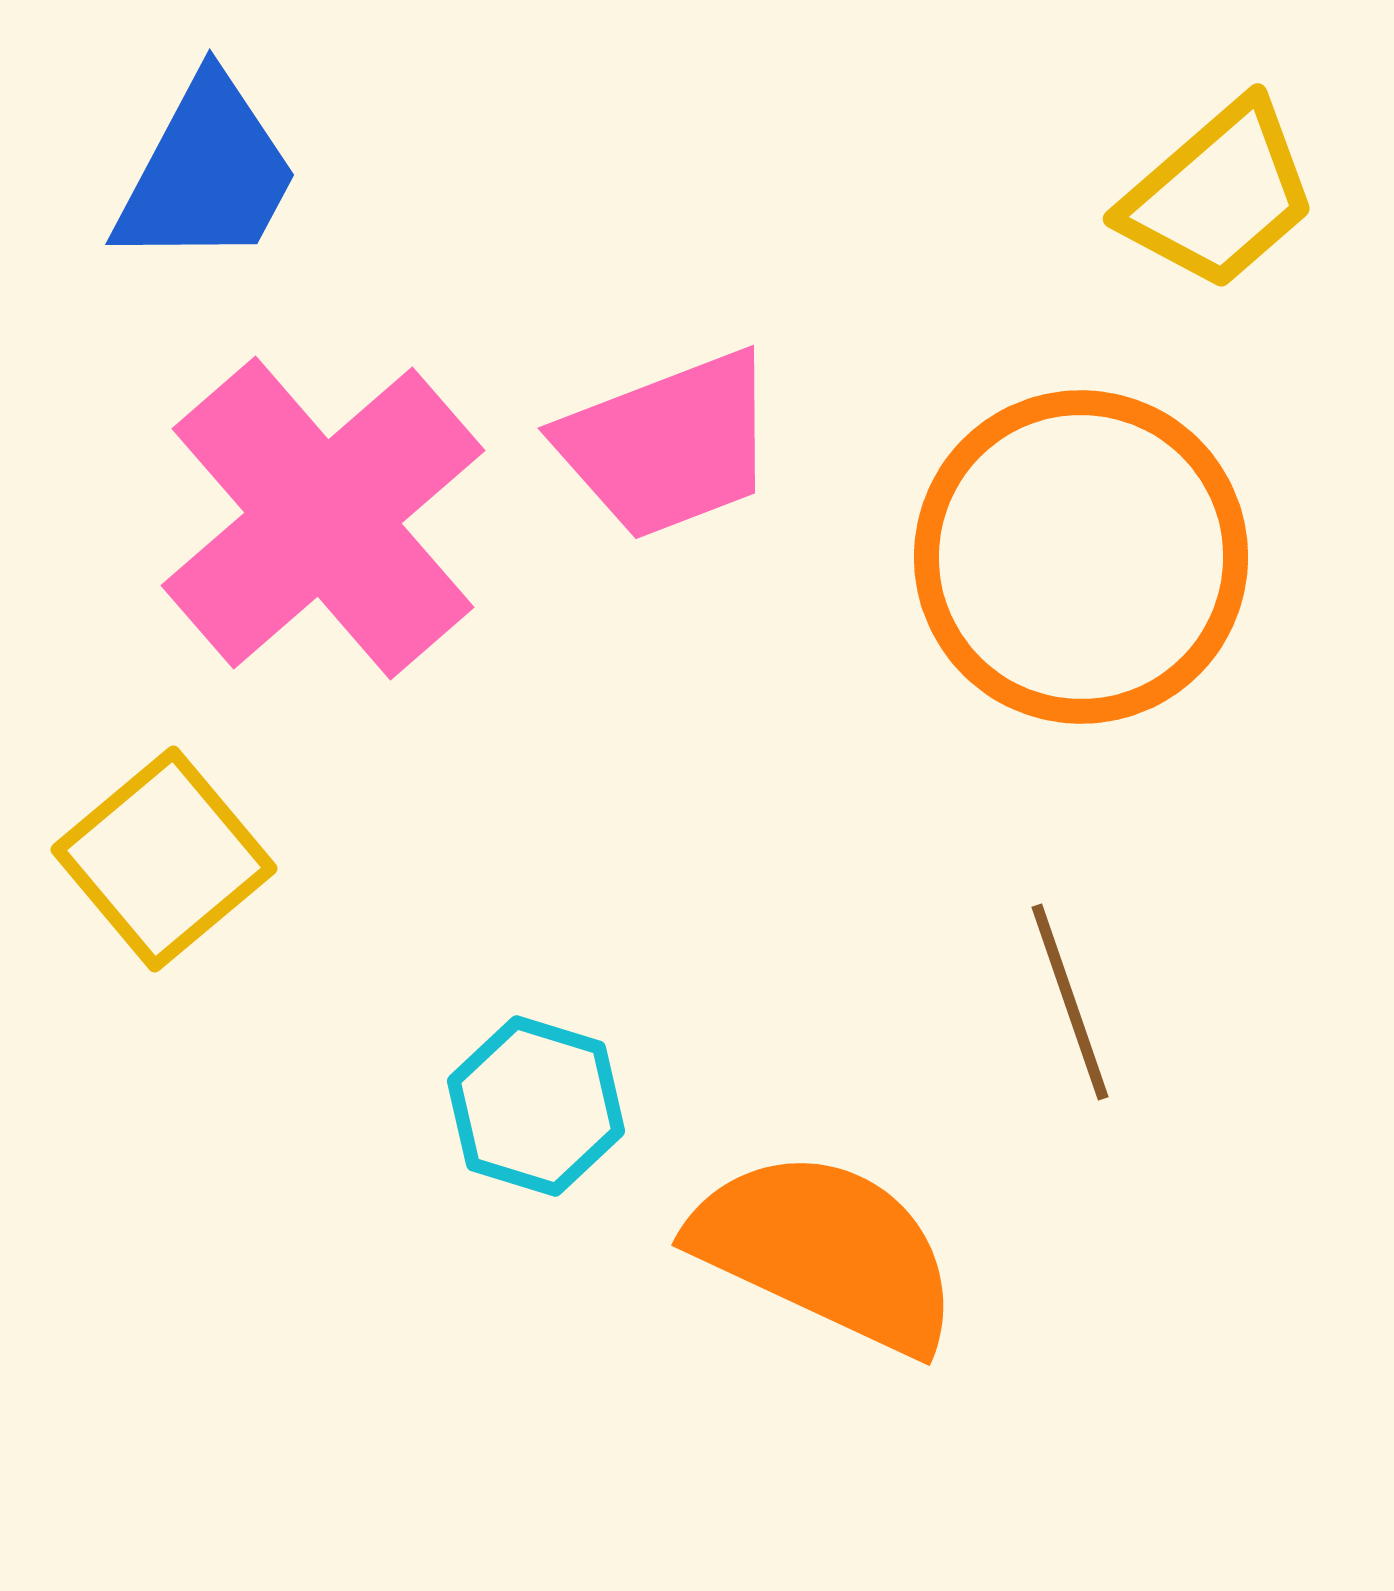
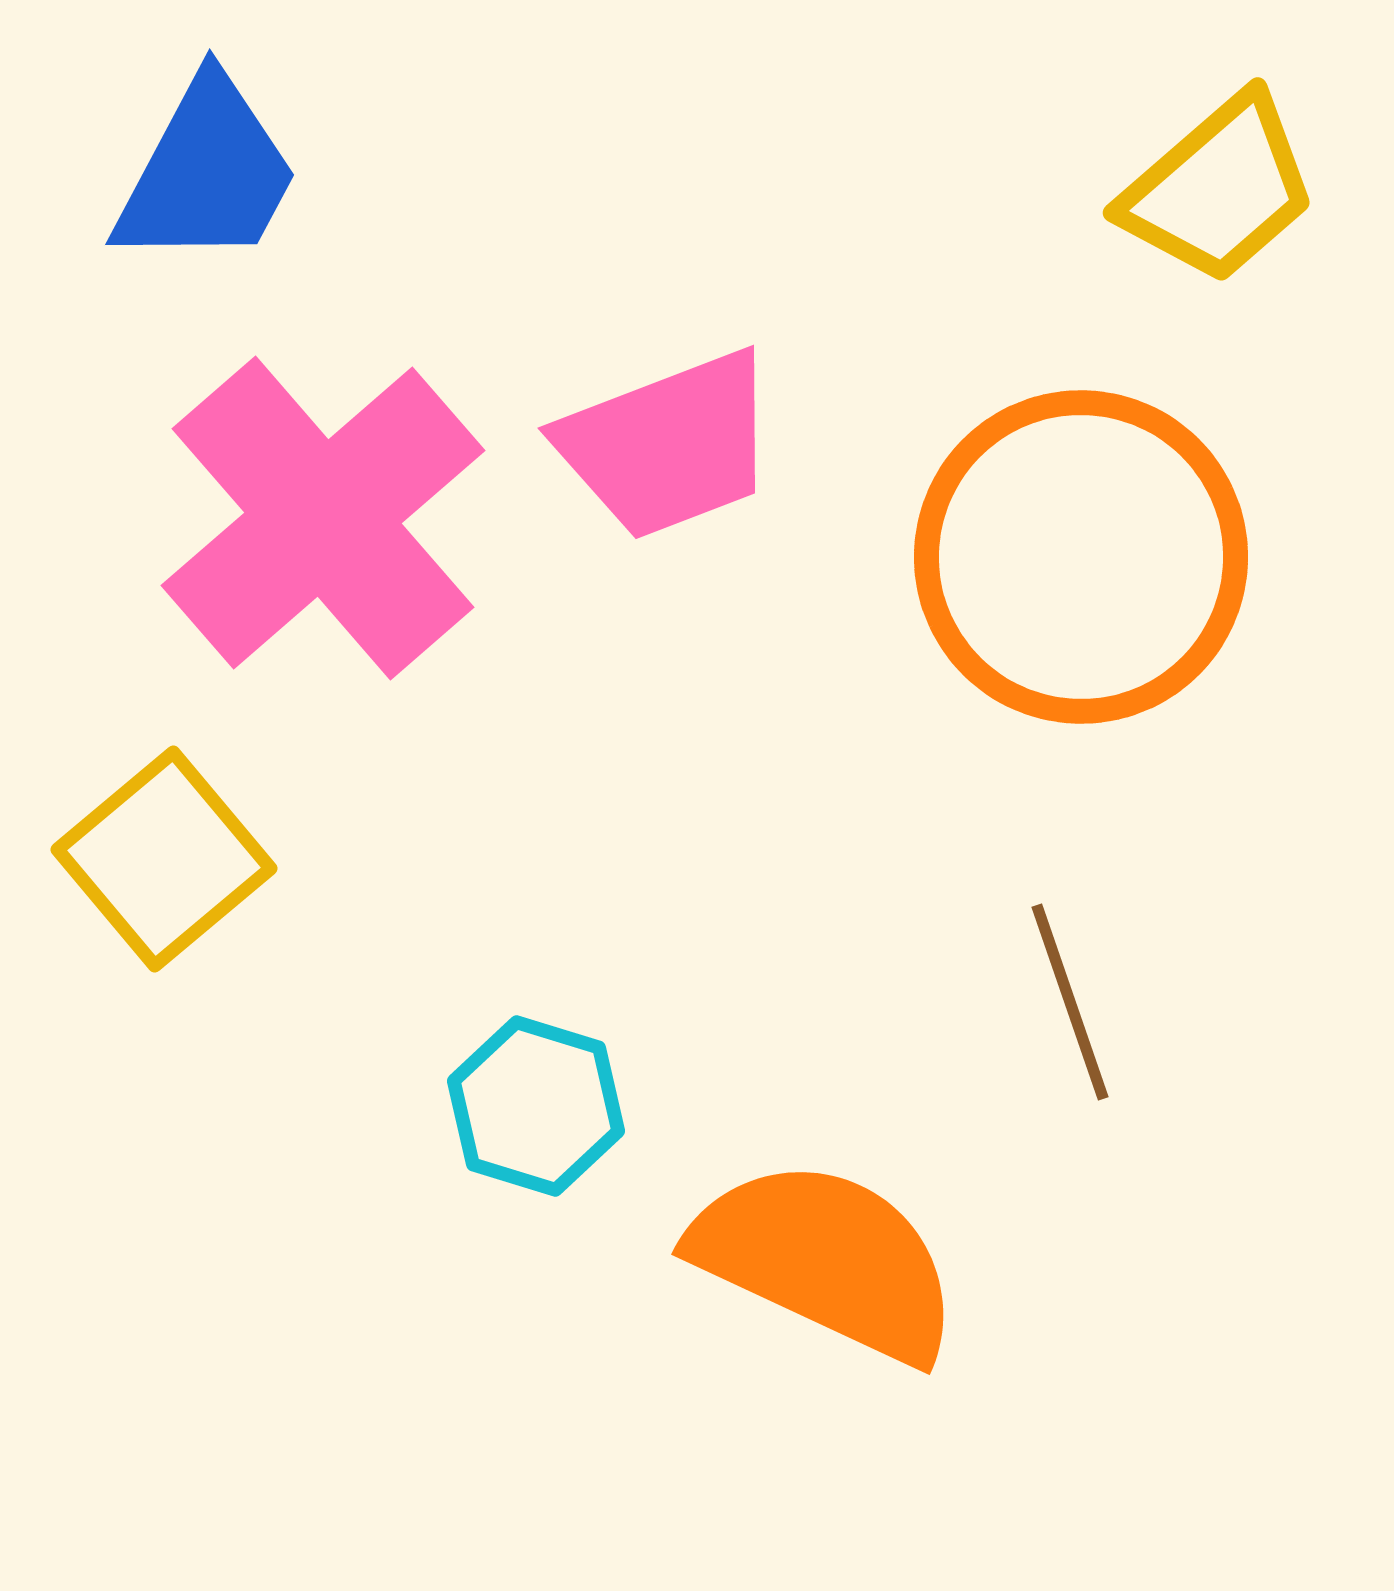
yellow trapezoid: moved 6 px up
orange semicircle: moved 9 px down
